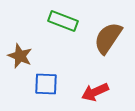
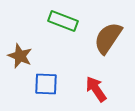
red arrow: moved 1 px right, 3 px up; rotated 80 degrees clockwise
